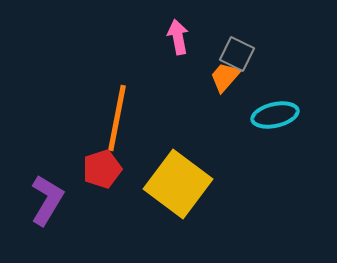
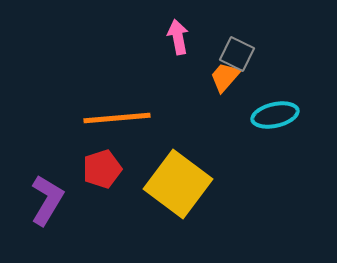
orange line: rotated 74 degrees clockwise
